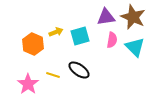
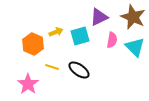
purple triangle: moved 7 px left; rotated 18 degrees counterclockwise
yellow line: moved 1 px left, 8 px up
